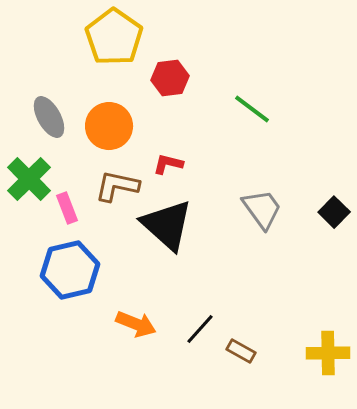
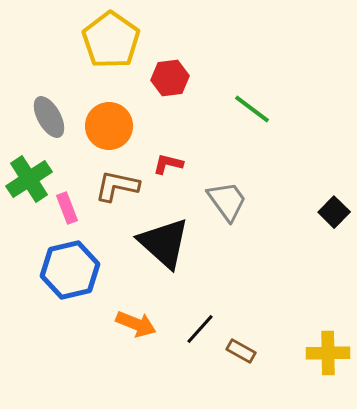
yellow pentagon: moved 3 px left, 3 px down
green cross: rotated 12 degrees clockwise
gray trapezoid: moved 35 px left, 8 px up
black triangle: moved 3 px left, 18 px down
